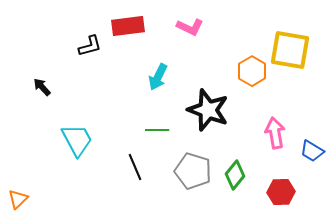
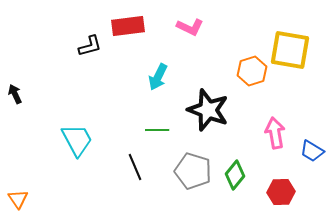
orange hexagon: rotated 12 degrees clockwise
black arrow: moved 27 px left, 7 px down; rotated 18 degrees clockwise
orange triangle: rotated 20 degrees counterclockwise
